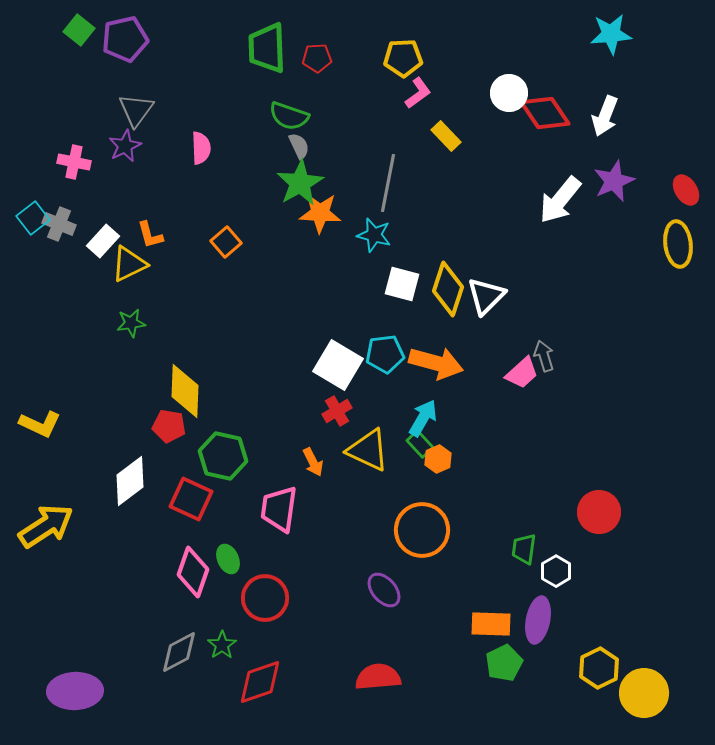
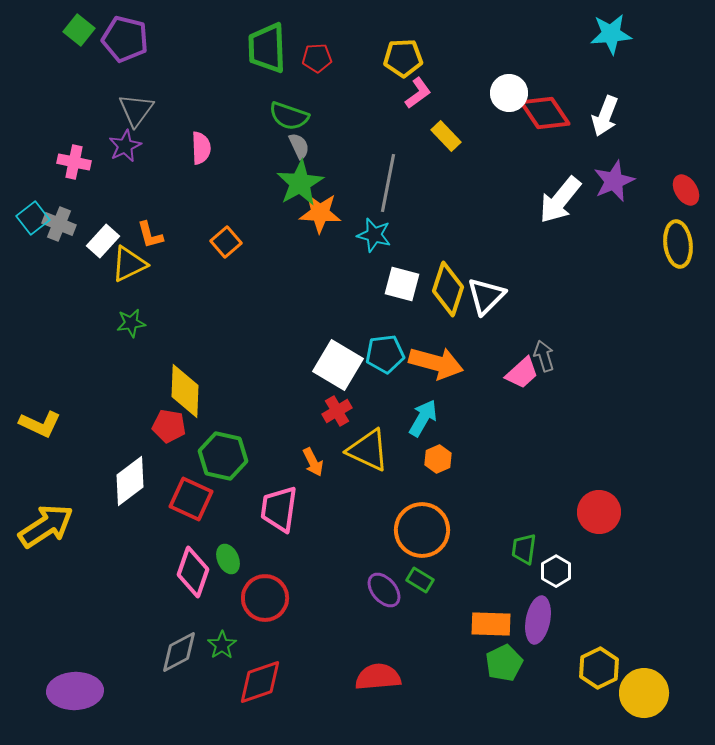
purple pentagon at (125, 39): rotated 27 degrees clockwise
green rectangle at (420, 444): moved 136 px down; rotated 16 degrees counterclockwise
